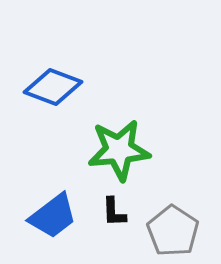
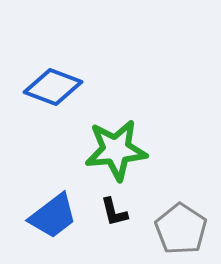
green star: moved 3 px left
black L-shape: rotated 12 degrees counterclockwise
gray pentagon: moved 8 px right, 2 px up
